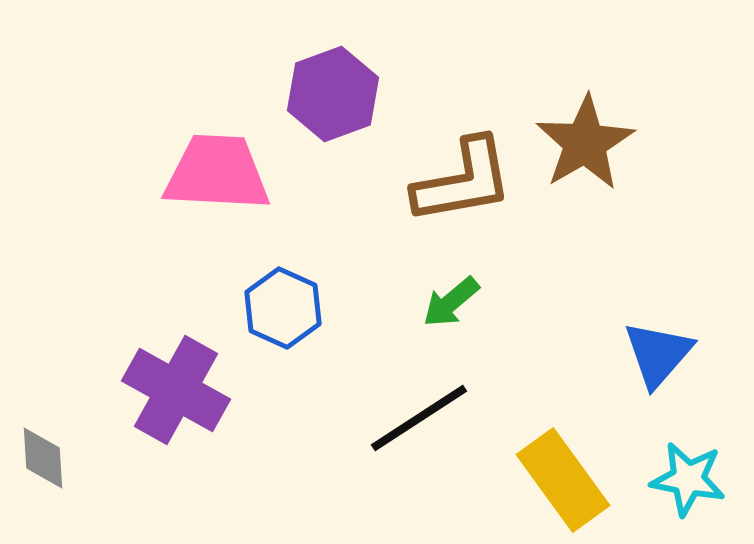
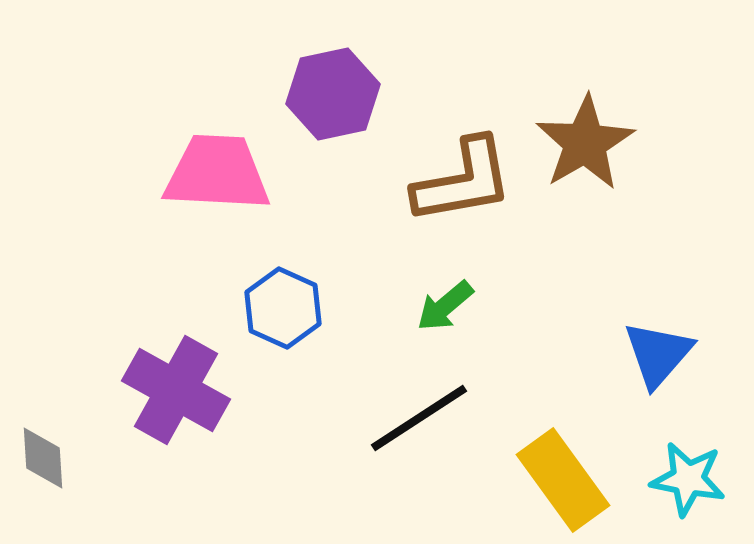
purple hexagon: rotated 8 degrees clockwise
green arrow: moved 6 px left, 4 px down
